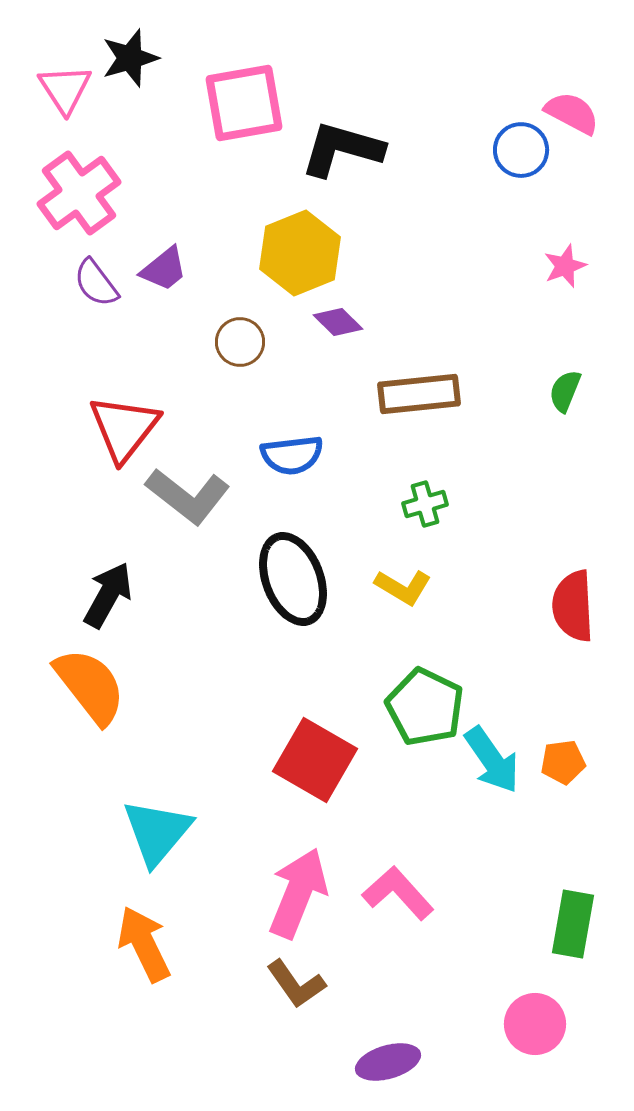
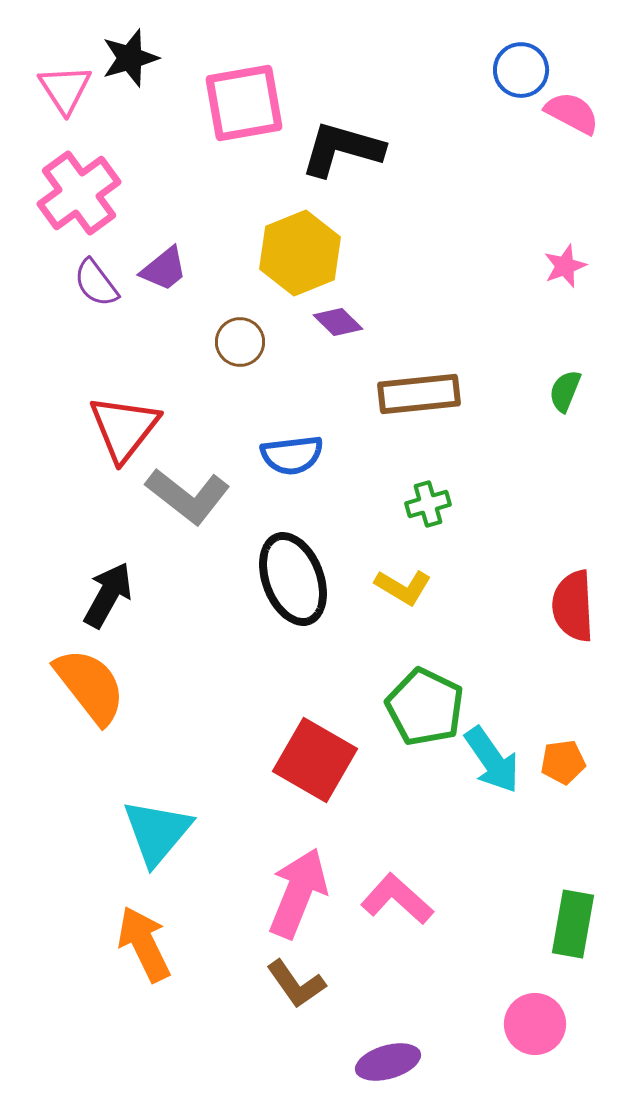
blue circle: moved 80 px up
green cross: moved 3 px right
pink L-shape: moved 1 px left, 6 px down; rotated 6 degrees counterclockwise
